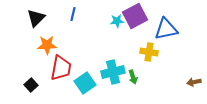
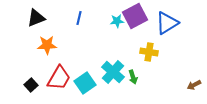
blue line: moved 6 px right, 4 px down
black triangle: rotated 24 degrees clockwise
blue triangle: moved 1 px right, 6 px up; rotated 20 degrees counterclockwise
red trapezoid: moved 2 px left, 10 px down; rotated 20 degrees clockwise
cyan cross: rotated 35 degrees counterclockwise
brown arrow: moved 3 px down; rotated 16 degrees counterclockwise
